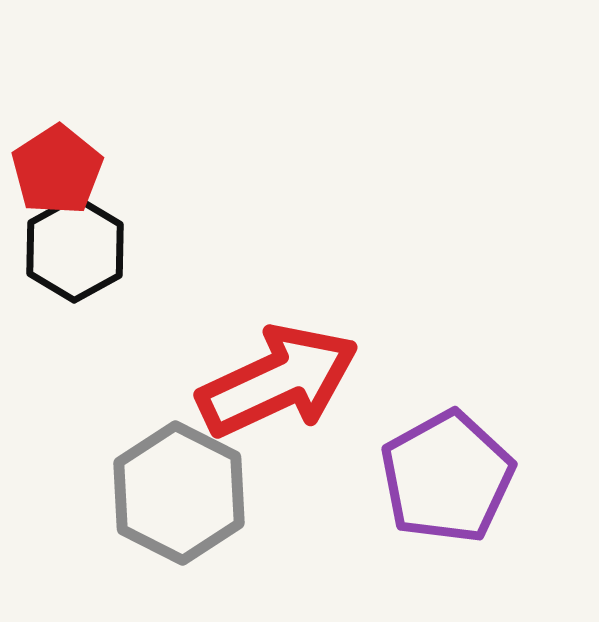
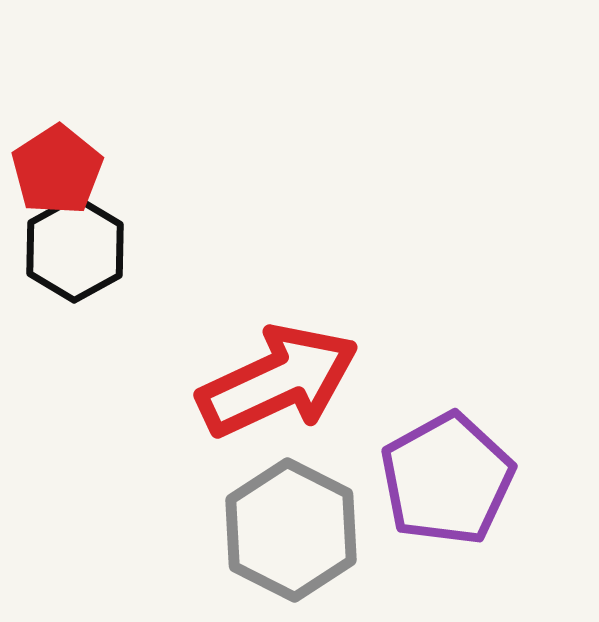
purple pentagon: moved 2 px down
gray hexagon: moved 112 px right, 37 px down
